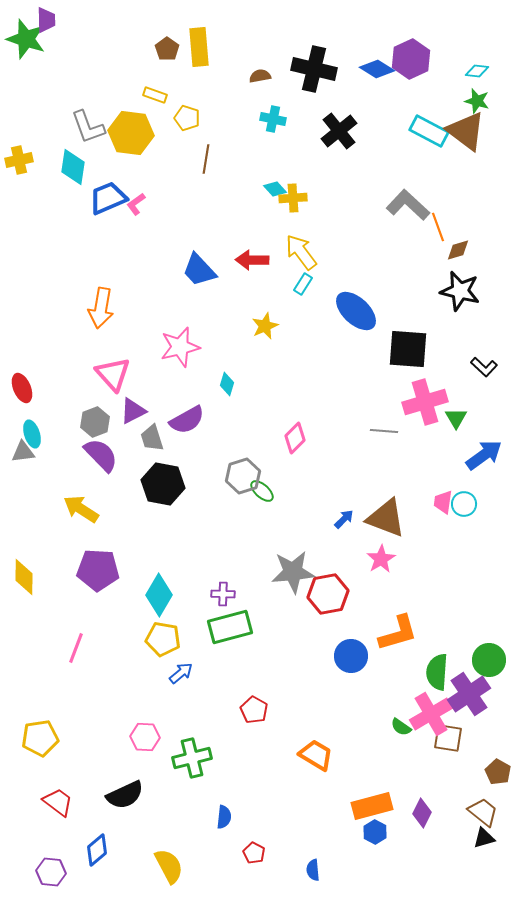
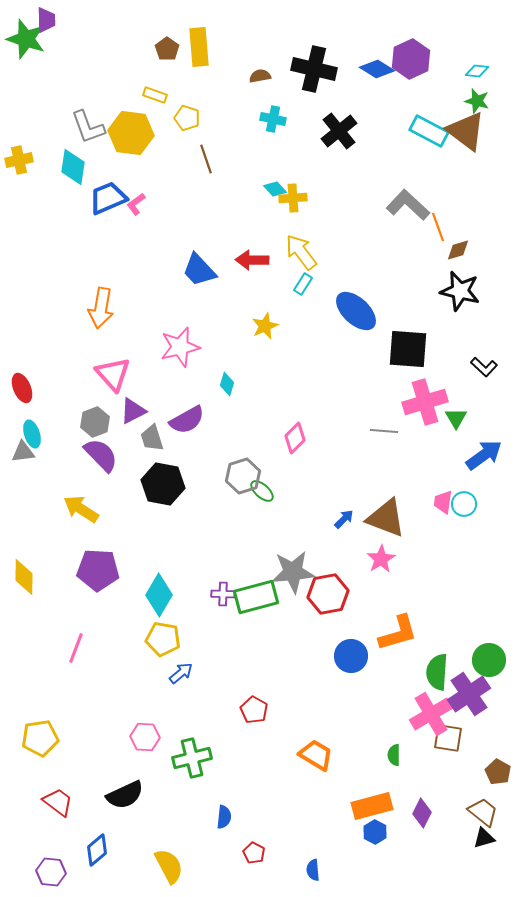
brown line at (206, 159): rotated 28 degrees counterclockwise
green rectangle at (230, 627): moved 26 px right, 30 px up
green semicircle at (401, 727): moved 7 px left, 28 px down; rotated 55 degrees clockwise
